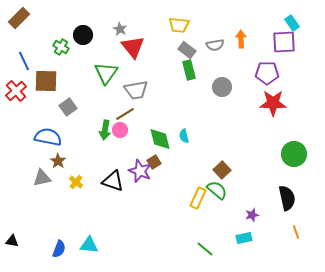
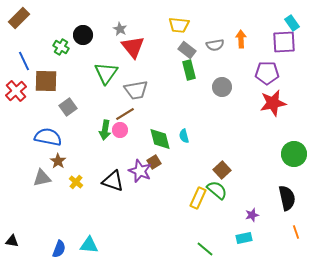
red star at (273, 103): rotated 12 degrees counterclockwise
